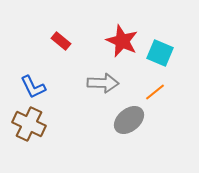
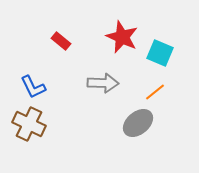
red star: moved 4 px up
gray ellipse: moved 9 px right, 3 px down
